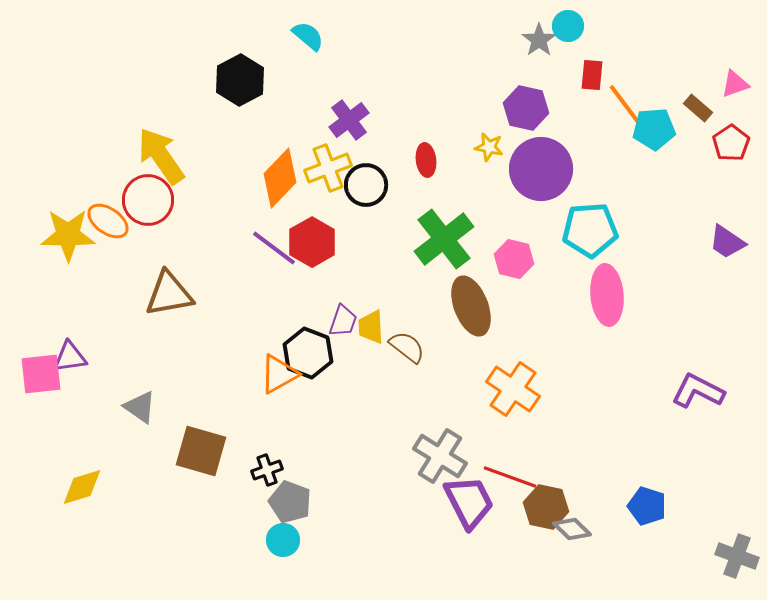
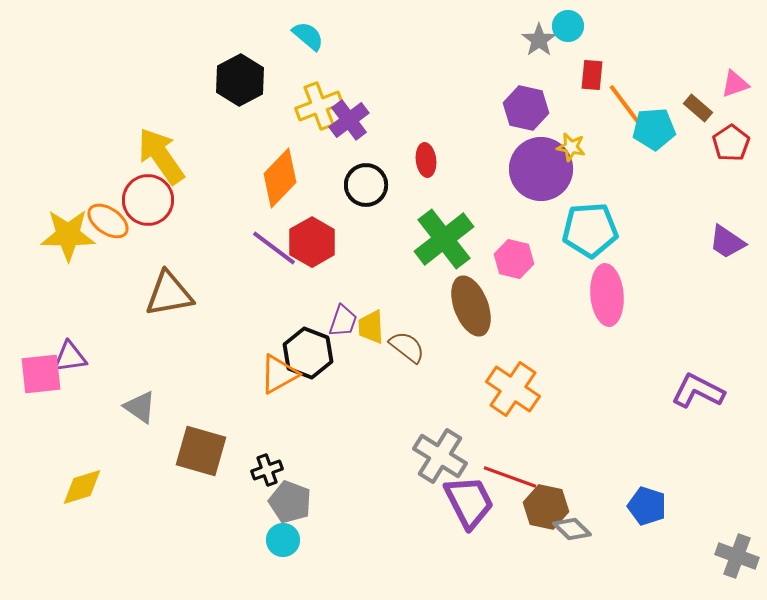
yellow star at (489, 147): moved 82 px right
yellow cross at (328, 168): moved 9 px left, 62 px up
